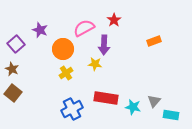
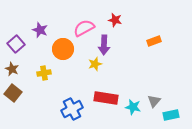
red star: moved 1 px right; rotated 24 degrees counterclockwise
yellow star: rotated 24 degrees counterclockwise
yellow cross: moved 22 px left; rotated 24 degrees clockwise
cyan rectangle: rotated 21 degrees counterclockwise
